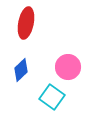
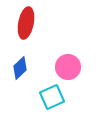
blue diamond: moved 1 px left, 2 px up
cyan square: rotated 30 degrees clockwise
